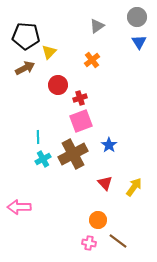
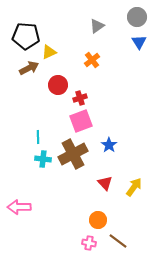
yellow triangle: rotated 21 degrees clockwise
brown arrow: moved 4 px right
cyan cross: rotated 35 degrees clockwise
